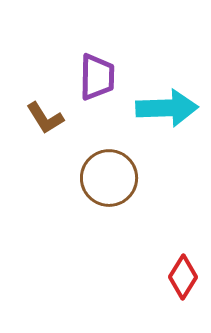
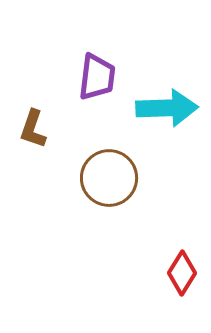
purple trapezoid: rotated 6 degrees clockwise
brown L-shape: moved 12 px left, 11 px down; rotated 51 degrees clockwise
red diamond: moved 1 px left, 4 px up
